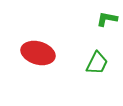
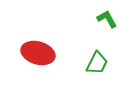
green L-shape: rotated 50 degrees clockwise
